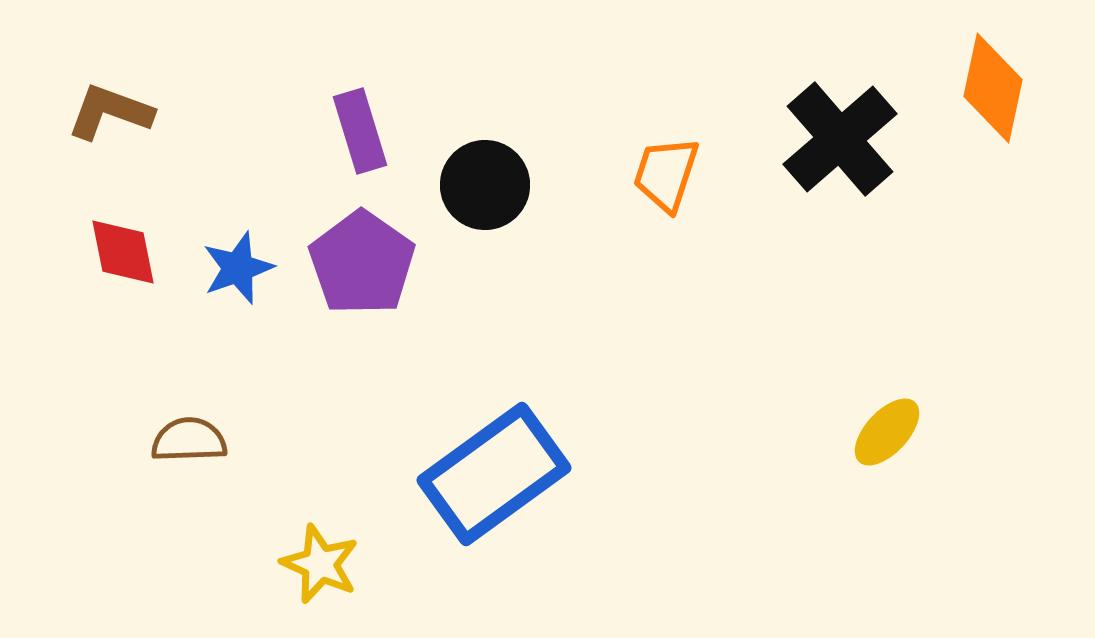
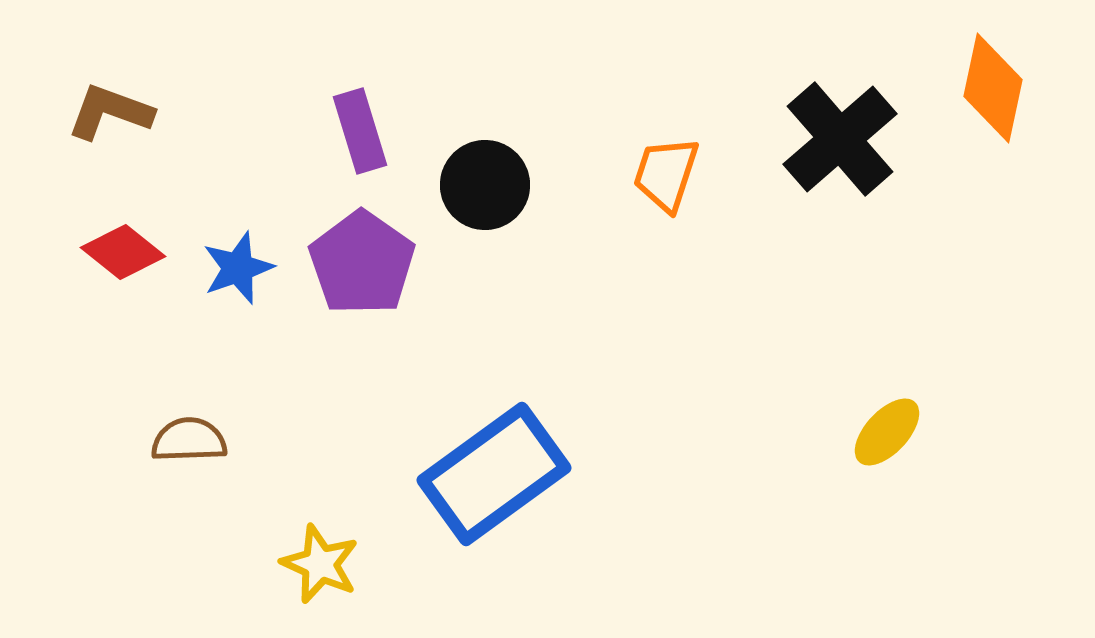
red diamond: rotated 40 degrees counterclockwise
